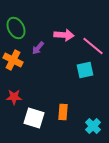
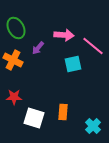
cyan square: moved 12 px left, 6 px up
